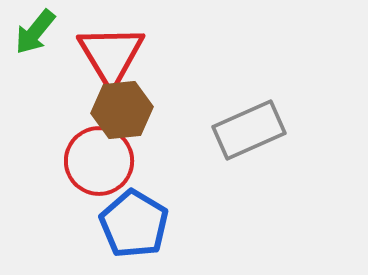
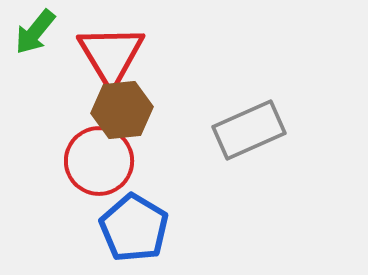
blue pentagon: moved 4 px down
